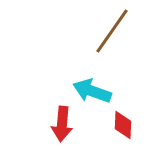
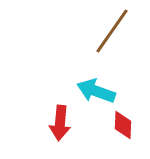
cyan arrow: moved 4 px right
red arrow: moved 2 px left, 1 px up
